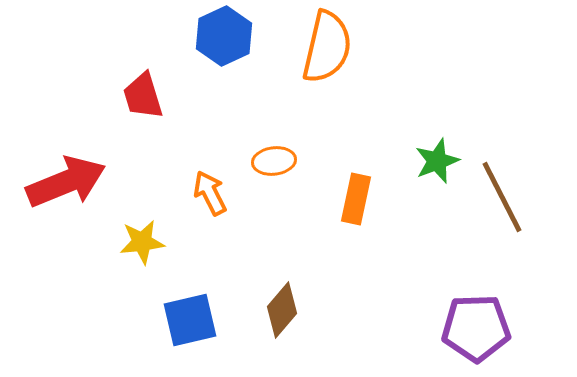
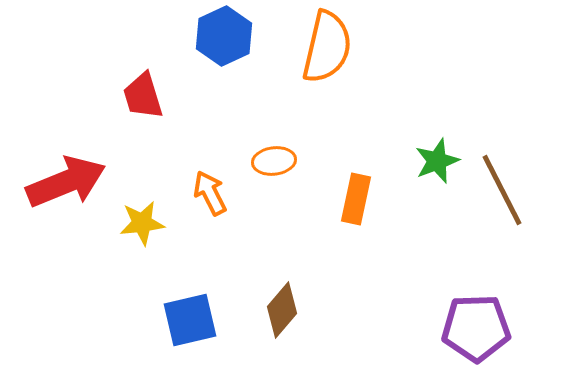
brown line: moved 7 px up
yellow star: moved 19 px up
